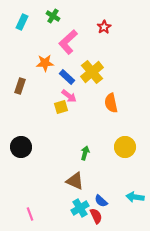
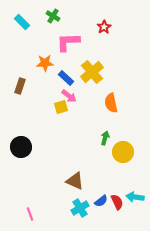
cyan rectangle: rotated 70 degrees counterclockwise
pink L-shape: rotated 40 degrees clockwise
blue rectangle: moved 1 px left, 1 px down
yellow circle: moved 2 px left, 5 px down
green arrow: moved 20 px right, 15 px up
blue semicircle: rotated 80 degrees counterclockwise
red semicircle: moved 21 px right, 14 px up
